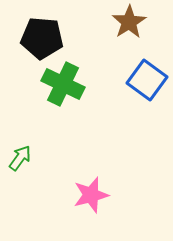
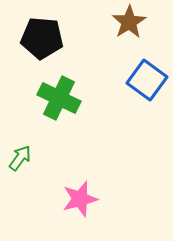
green cross: moved 4 px left, 14 px down
pink star: moved 11 px left, 4 px down
